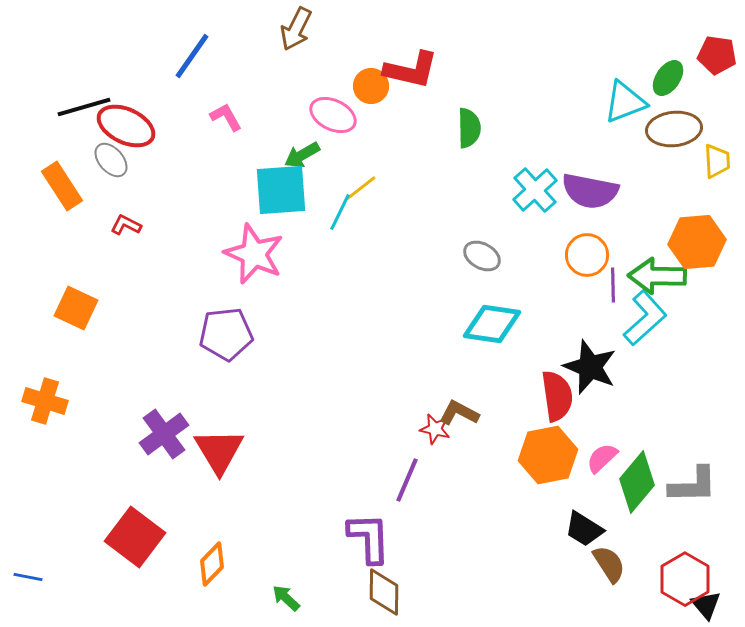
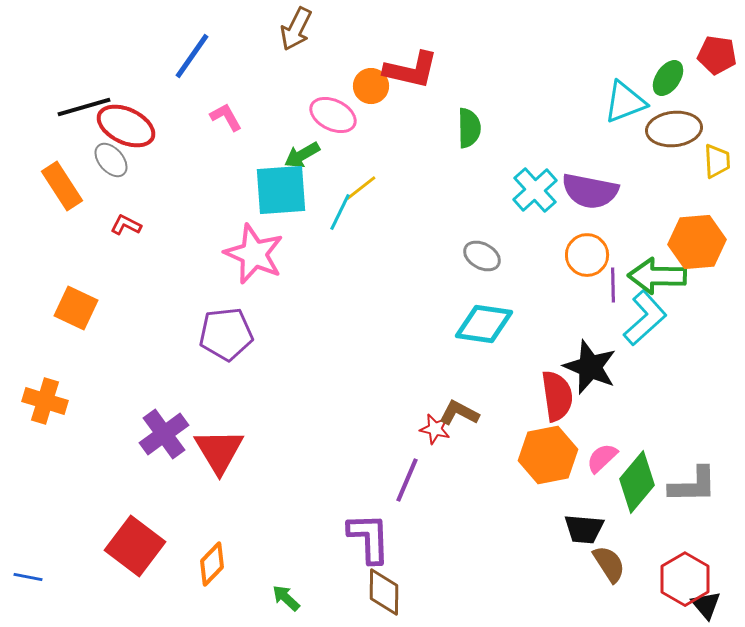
cyan diamond at (492, 324): moved 8 px left
black trapezoid at (584, 529): rotated 27 degrees counterclockwise
red square at (135, 537): moved 9 px down
